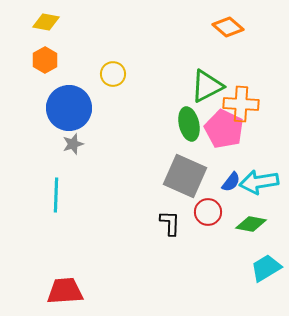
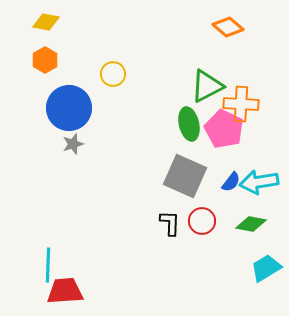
cyan line: moved 8 px left, 70 px down
red circle: moved 6 px left, 9 px down
